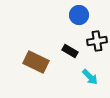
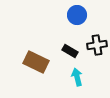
blue circle: moved 2 px left
black cross: moved 4 px down
cyan arrow: moved 13 px left; rotated 150 degrees counterclockwise
